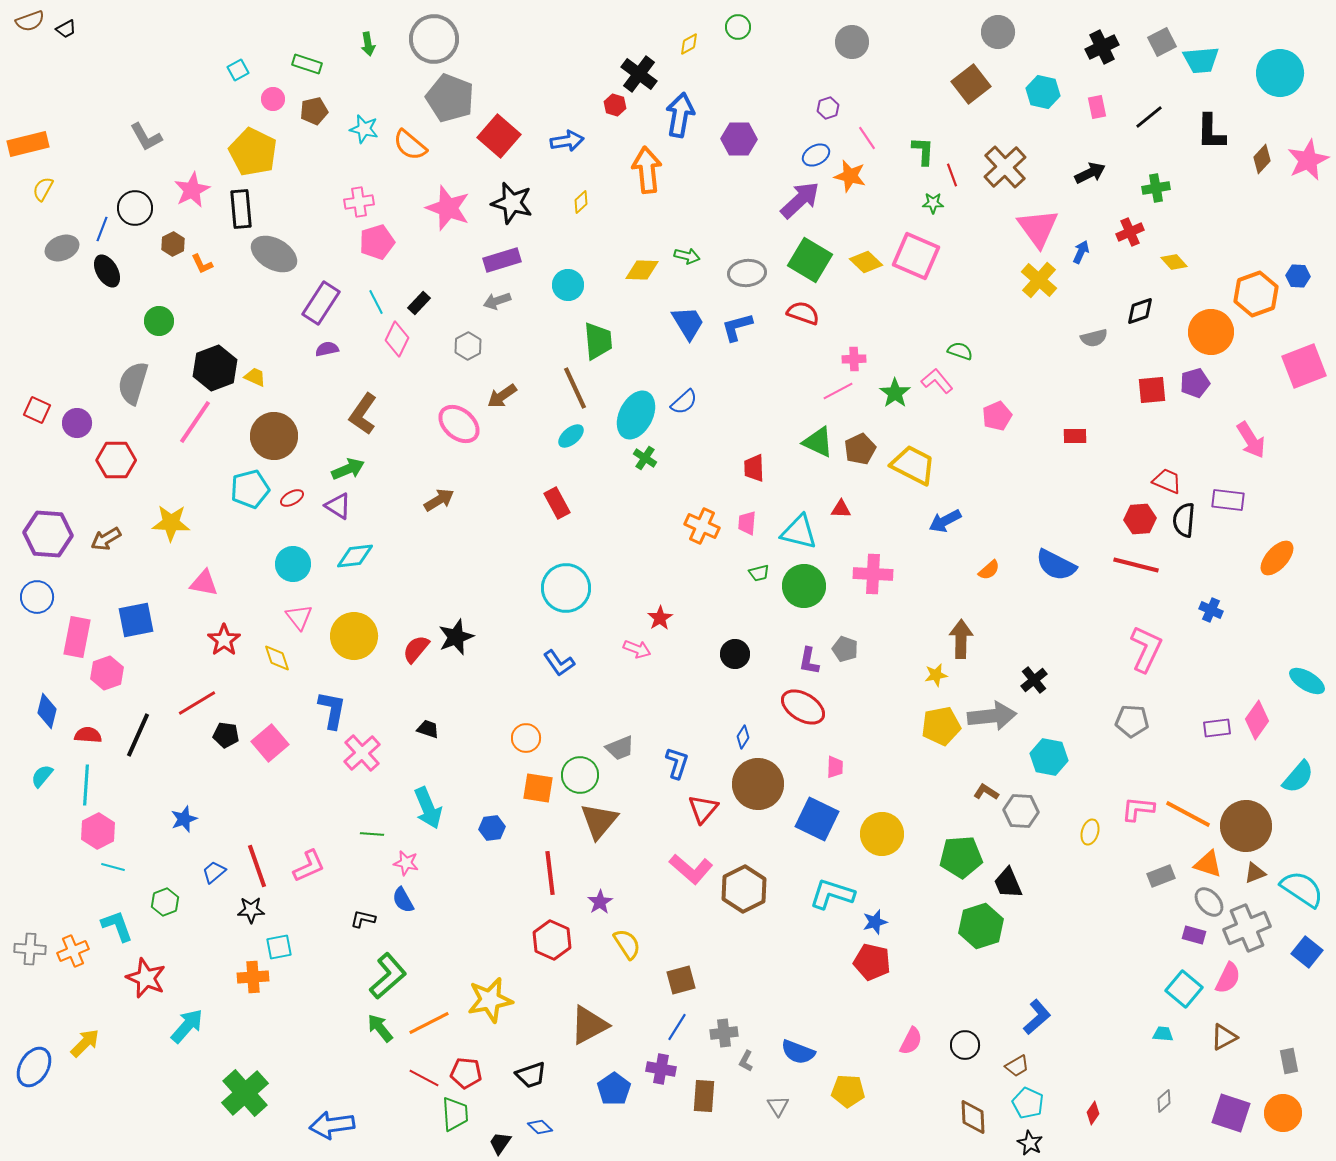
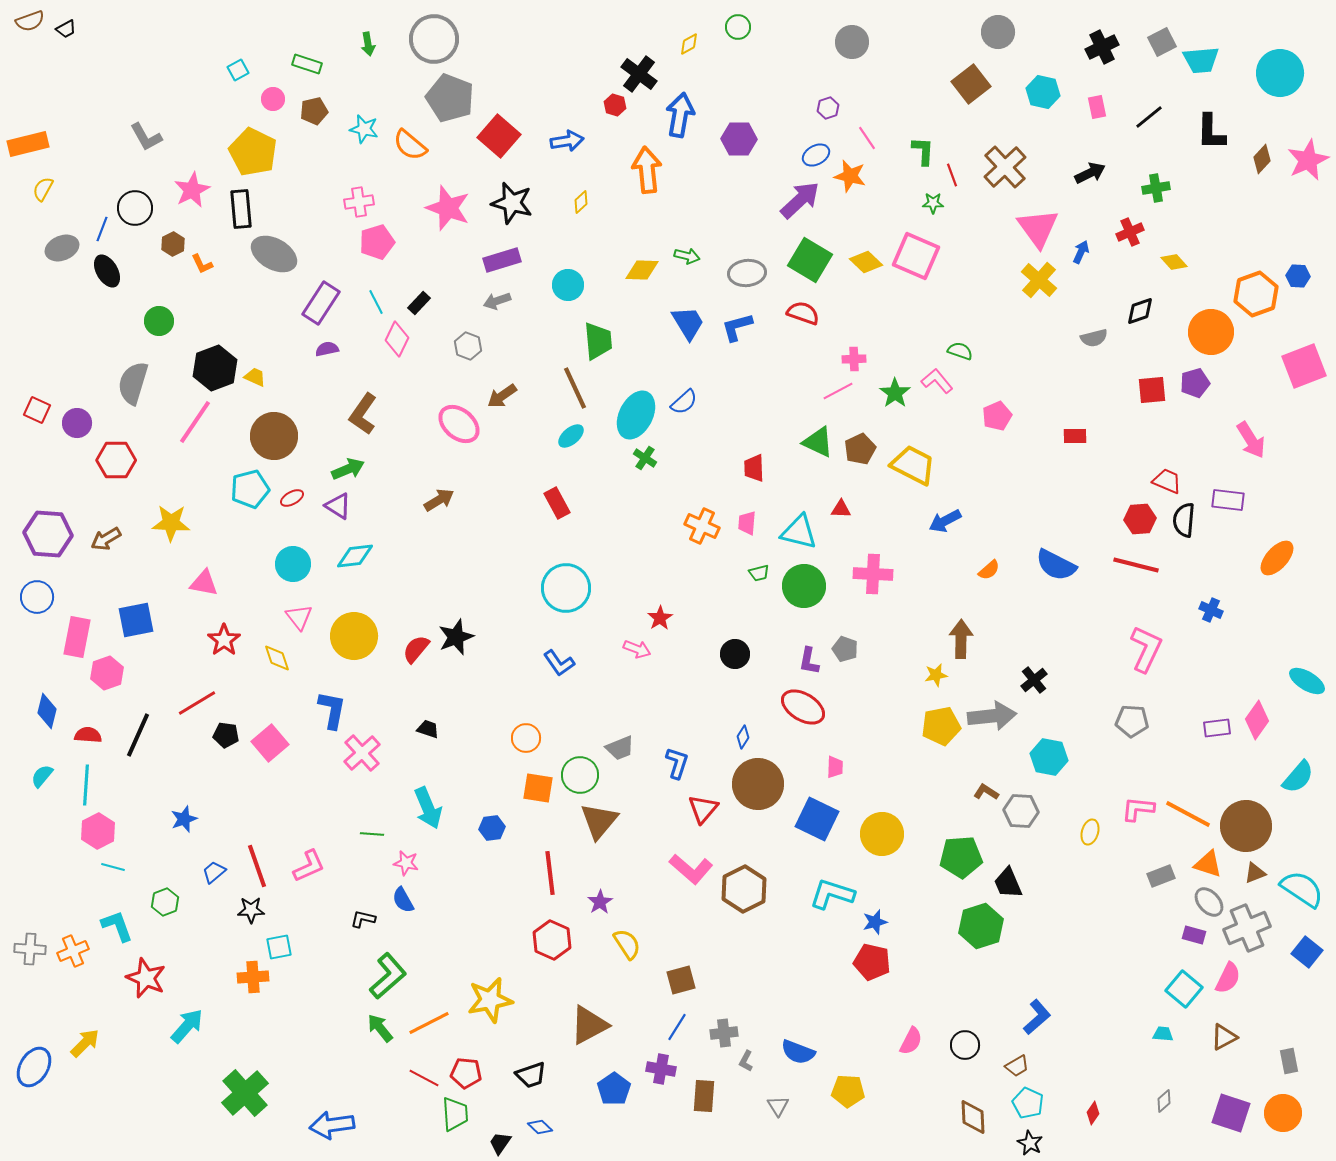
gray hexagon at (468, 346): rotated 12 degrees counterclockwise
